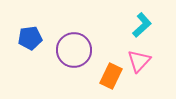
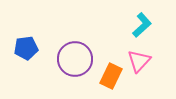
blue pentagon: moved 4 px left, 10 px down
purple circle: moved 1 px right, 9 px down
